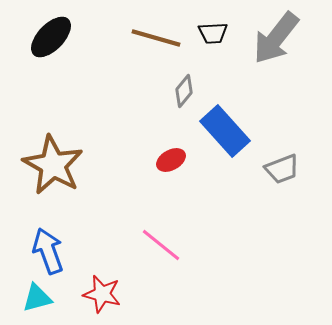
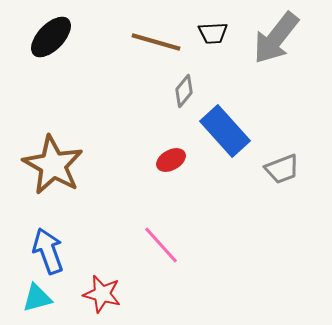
brown line: moved 4 px down
pink line: rotated 9 degrees clockwise
